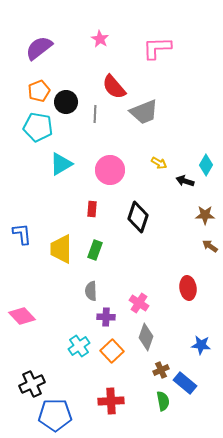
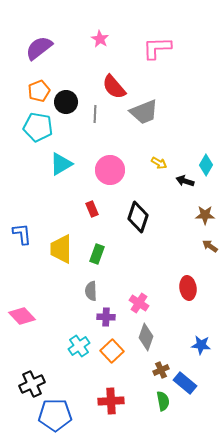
red rectangle: rotated 28 degrees counterclockwise
green rectangle: moved 2 px right, 4 px down
